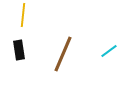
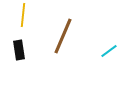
brown line: moved 18 px up
